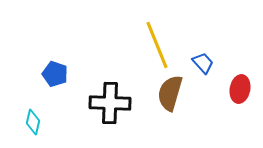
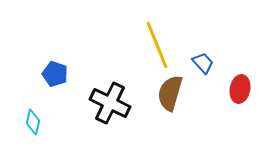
black cross: rotated 24 degrees clockwise
